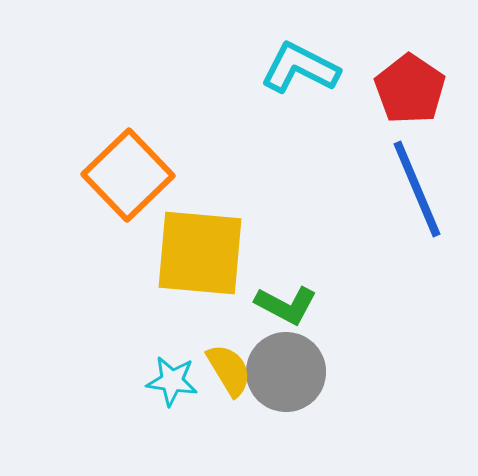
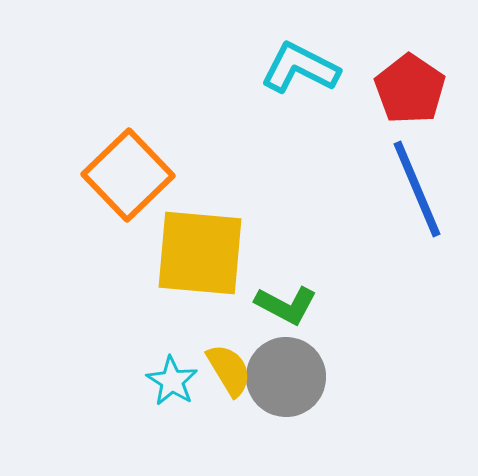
gray circle: moved 5 px down
cyan star: rotated 24 degrees clockwise
